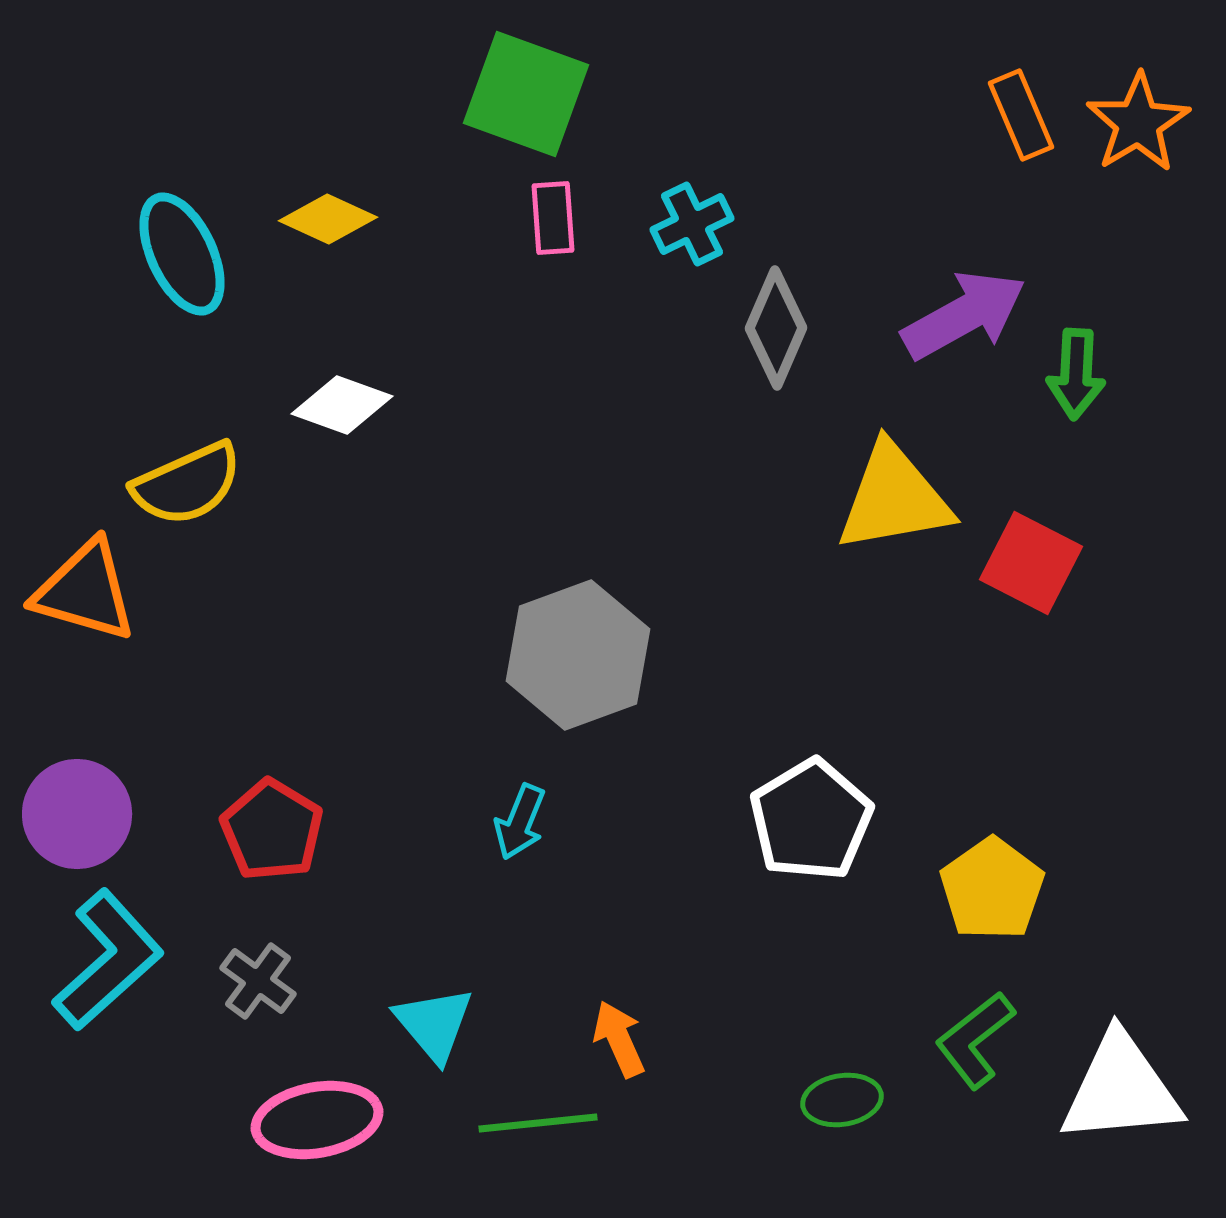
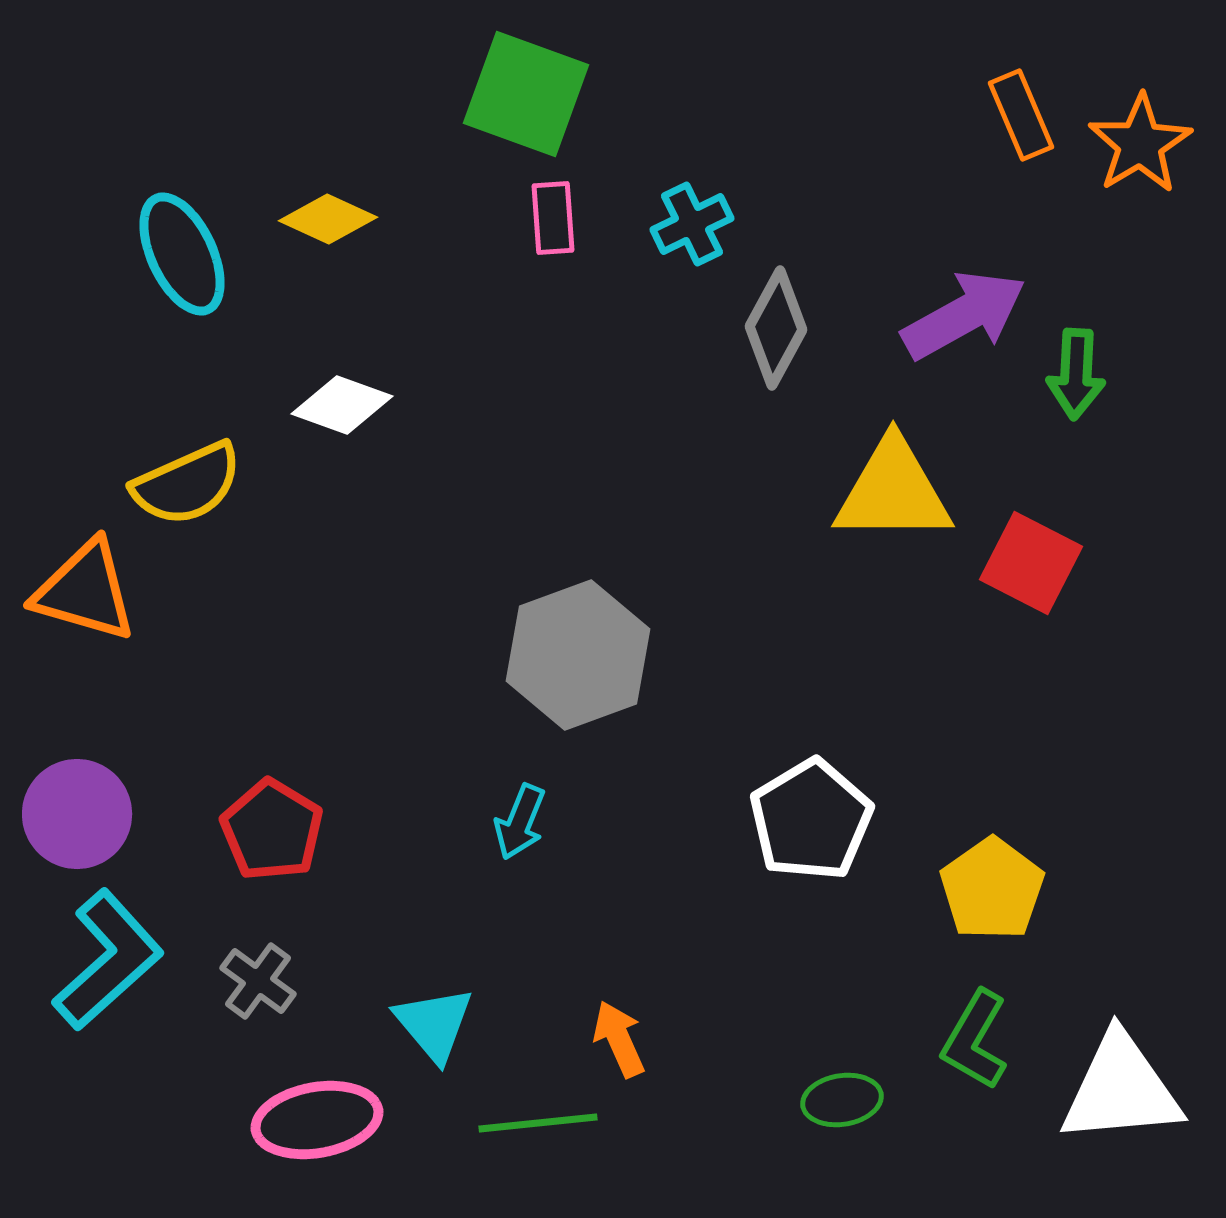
orange star: moved 2 px right, 21 px down
gray diamond: rotated 5 degrees clockwise
yellow triangle: moved 1 px left, 7 px up; rotated 10 degrees clockwise
green L-shape: rotated 22 degrees counterclockwise
